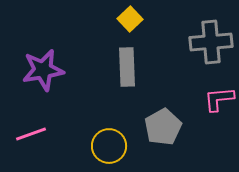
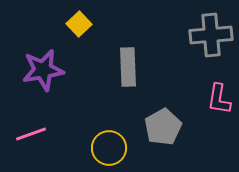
yellow square: moved 51 px left, 5 px down
gray cross: moved 7 px up
gray rectangle: moved 1 px right
pink L-shape: rotated 76 degrees counterclockwise
yellow circle: moved 2 px down
